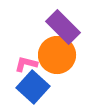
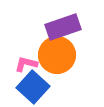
purple rectangle: rotated 64 degrees counterclockwise
